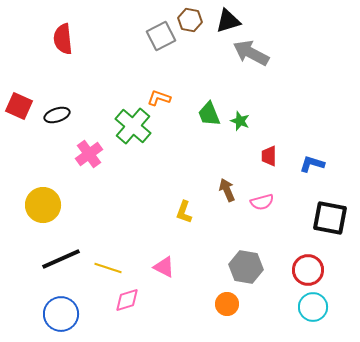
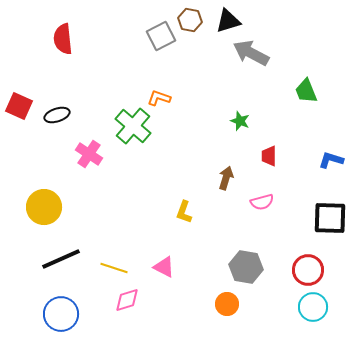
green trapezoid: moved 97 px right, 23 px up
pink cross: rotated 20 degrees counterclockwise
blue L-shape: moved 19 px right, 4 px up
brown arrow: moved 1 px left, 12 px up; rotated 40 degrees clockwise
yellow circle: moved 1 px right, 2 px down
black square: rotated 9 degrees counterclockwise
yellow line: moved 6 px right
